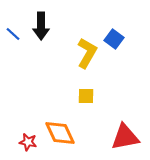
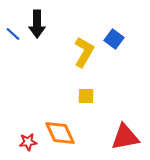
black arrow: moved 4 px left, 2 px up
yellow L-shape: moved 3 px left, 1 px up
red star: rotated 18 degrees counterclockwise
